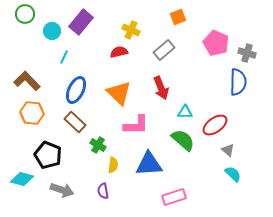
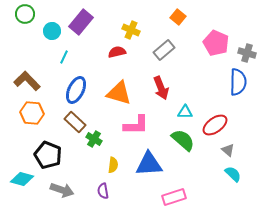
orange square: rotated 28 degrees counterclockwise
red semicircle: moved 2 px left
orange triangle: rotated 28 degrees counterclockwise
green cross: moved 4 px left, 6 px up
